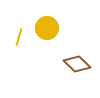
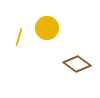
brown diamond: rotated 8 degrees counterclockwise
